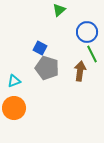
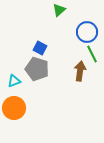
gray pentagon: moved 10 px left, 1 px down
